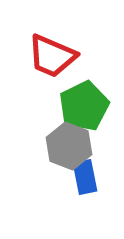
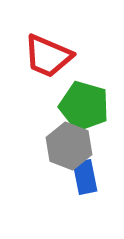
red trapezoid: moved 4 px left
green pentagon: rotated 30 degrees counterclockwise
